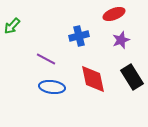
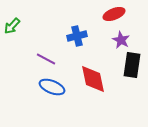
blue cross: moved 2 px left
purple star: rotated 24 degrees counterclockwise
black rectangle: moved 12 px up; rotated 40 degrees clockwise
blue ellipse: rotated 15 degrees clockwise
